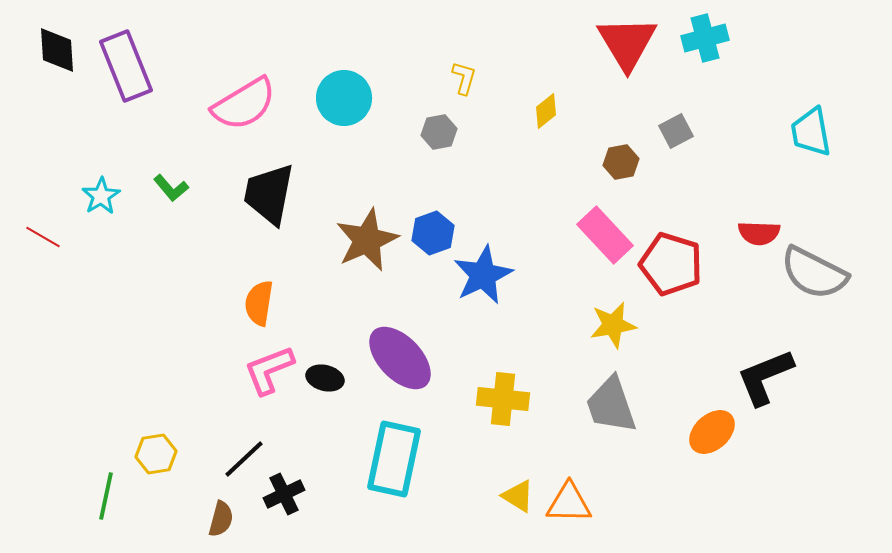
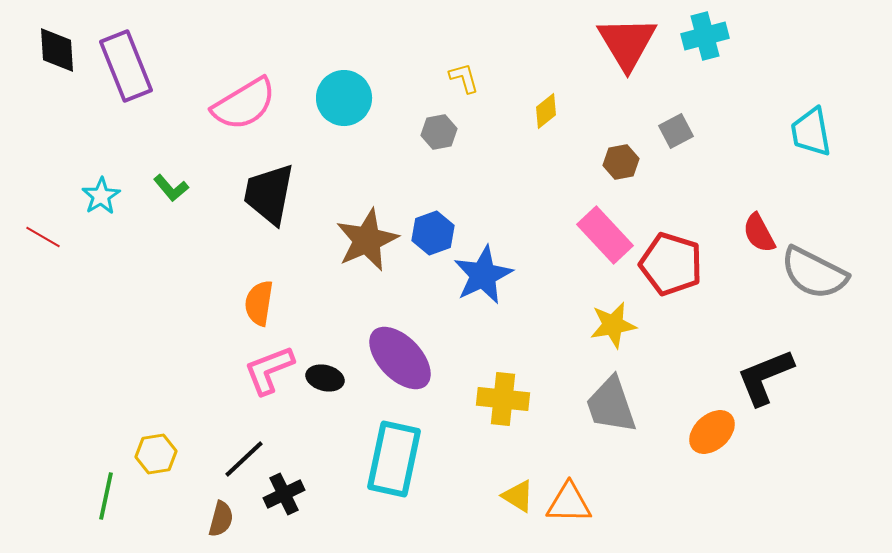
cyan cross: moved 2 px up
yellow L-shape: rotated 32 degrees counterclockwise
red semicircle: rotated 60 degrees clockwise
